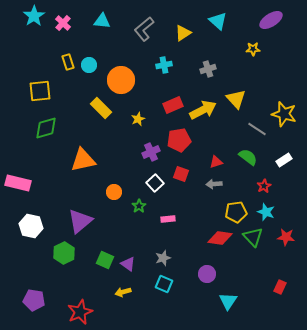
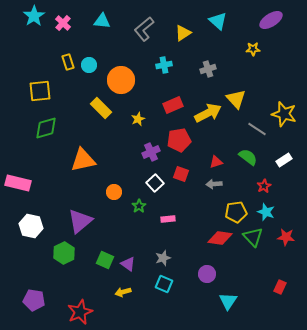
yellow arrow at (203, 110): moved 5 px right, 3 px down
